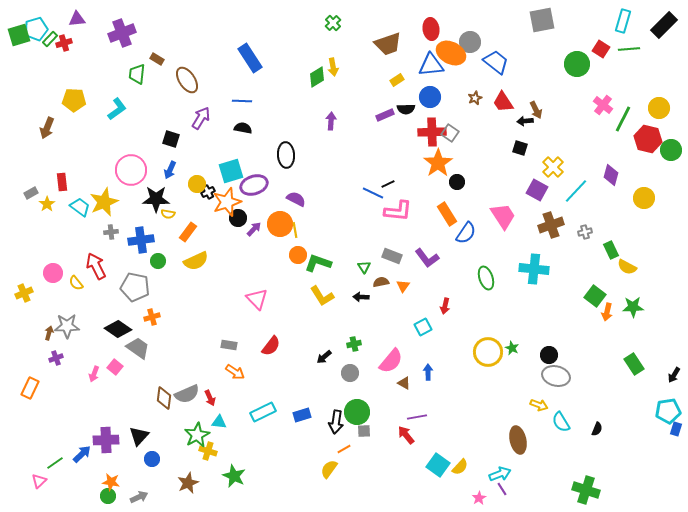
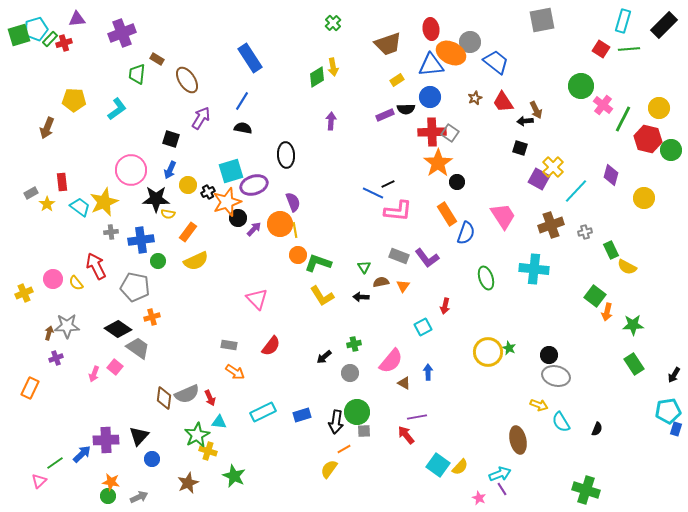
green circle at (577, 64): moved 4 px right, 22 px down
blue line at (242, 101): rotated 60 degrees counterclockwise
yellow circle at (197, 184): moved 9 px left, 1 px down
purple square at (537, 190): moved 2 px right, 11 px up
purple semicircle at (296, 199): moved 3 px left, 3 px down; rotated 42 degrees clockwise
blue semicircle at (466, 233): rotated 15 degrees counterclockwise
gray rectangle at (392, 256): moved 7 px right
pink circle at (53, 273): moved 6 px down
green star at (633, 307): moved 18 px down
green star at (512, 348): moved 3 px left
pink star at (479, 498): rotated 16 degrees counterclockwise
